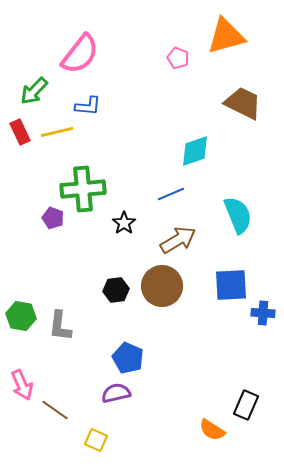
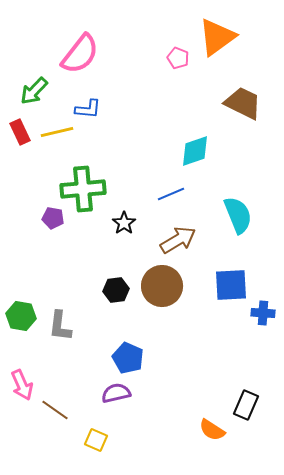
orange triangle: moved 9 px left, 1 px down; rotated 21 degrees counterclockwise
blue L-shape: moved 3 px down
purple pentagon: rotated 10 degrees counterclockwise
